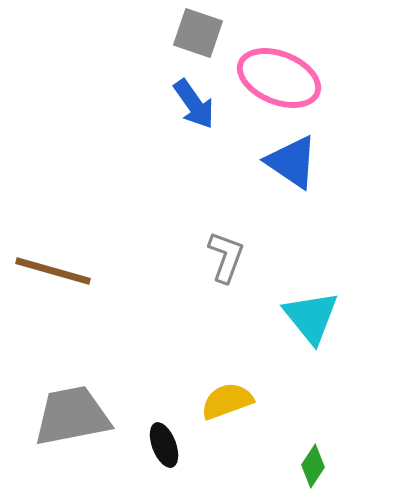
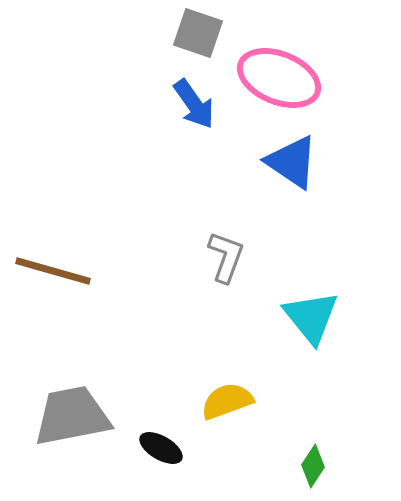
black ellipse: moved 3 px left, 3 px down; rotated 39 degrees counterclockwise
